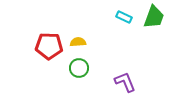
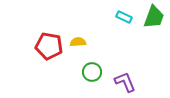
red pentagon: rotated 8 degrees clockwise
green circle: moved 13 px right, 4 px down
